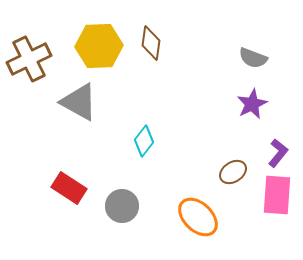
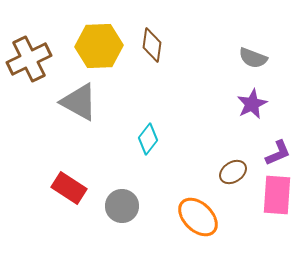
brown diamond: moved 1 px right, 2 px down
cyan diamond: moved 4 px right, 2 px up
purple L-shape: rotated 28 degrees clockwise
